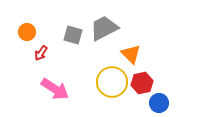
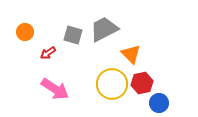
gray trapezoid: moved 1 px down
orange circle: moved 2 px left
red arrow: moved 7 px right; rotated 21 degrees clockwise
yellow circle: moved 2 px down
